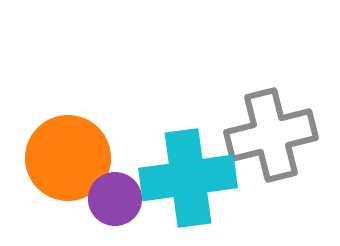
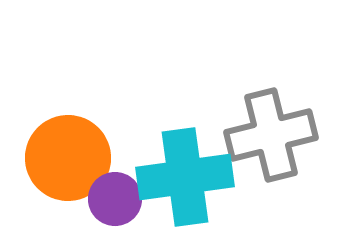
cyan cross: moved 3 px left, 1 px up
